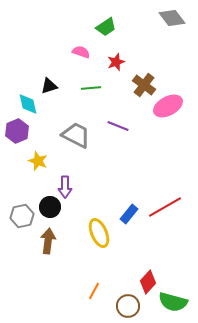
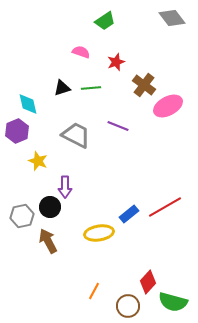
green trapezoid: moved 1 px left, 6 px up
black triangle: moved 13 px right, 2 px down
blue rectangle: rotated 12 degrees clockwise
yellow ellipse: rotated 76 degrees counterclockwise
brown arrow: rotated 35 degrees counterclockwise
